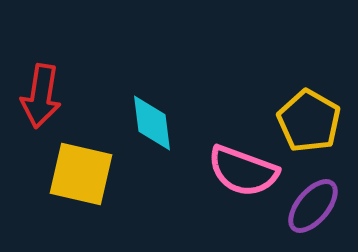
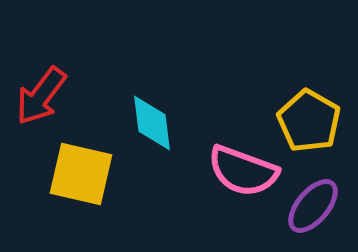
red arrow: rotated 28 degrees clockwise
